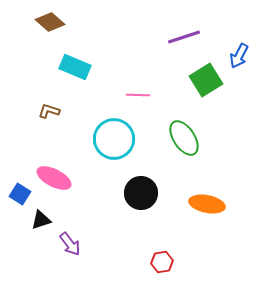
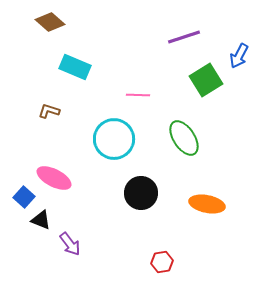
blue square: moved 4 px right, 3 px down; rotated 10 degrees clockwise
black triangle: rotated 40 degrees clockwise
